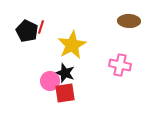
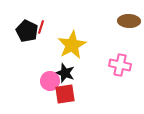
red square: moved 1 px down
